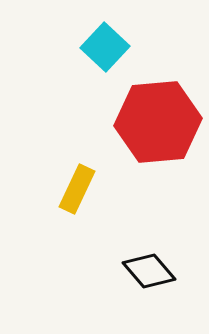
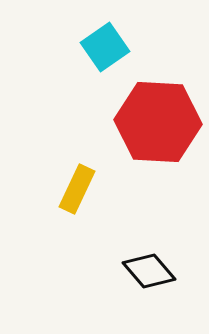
cyan square: rotated 12 degrees clockwise
red hexagon: rotated 8 degrees clockwise
